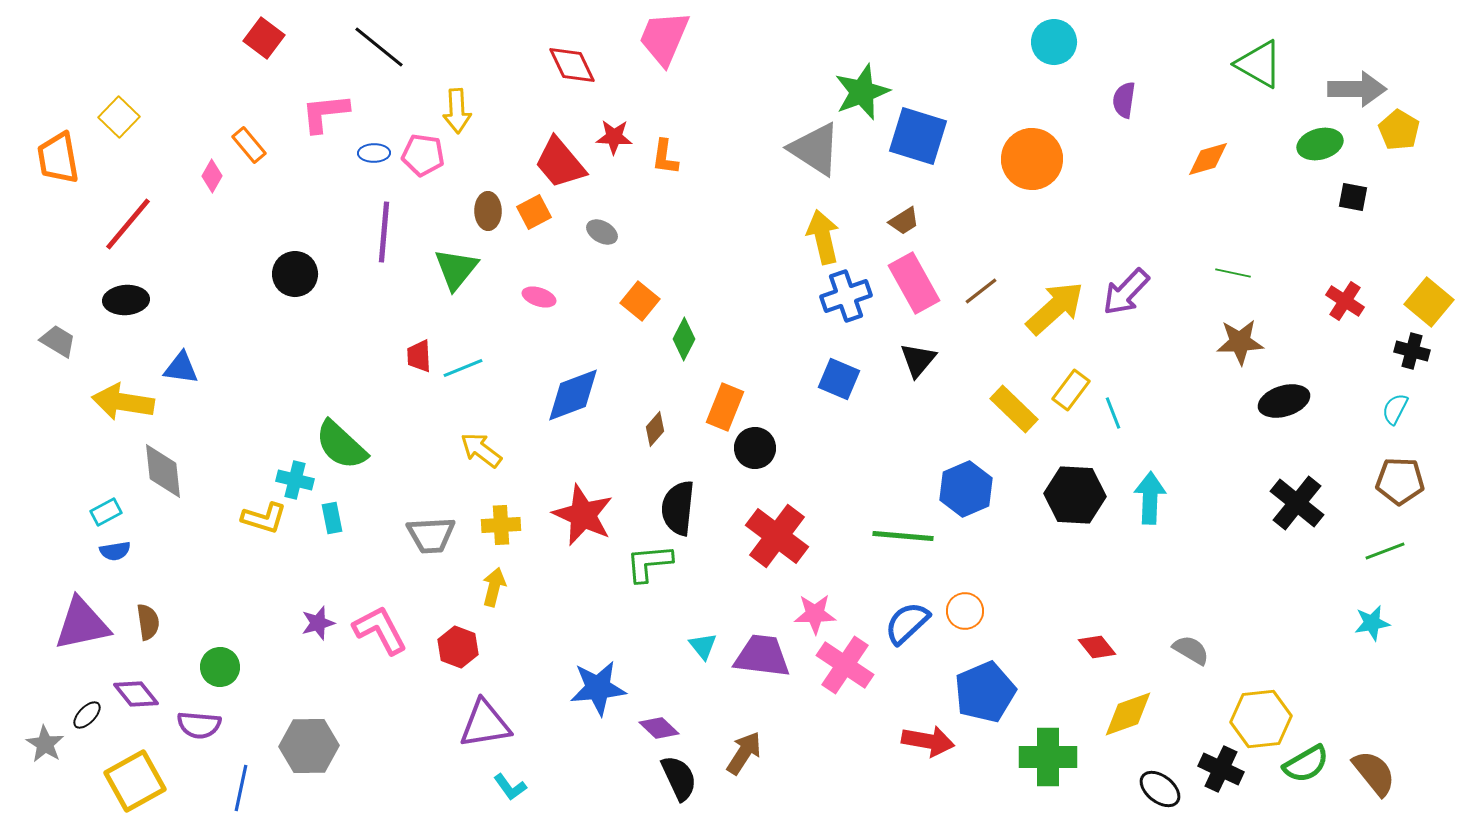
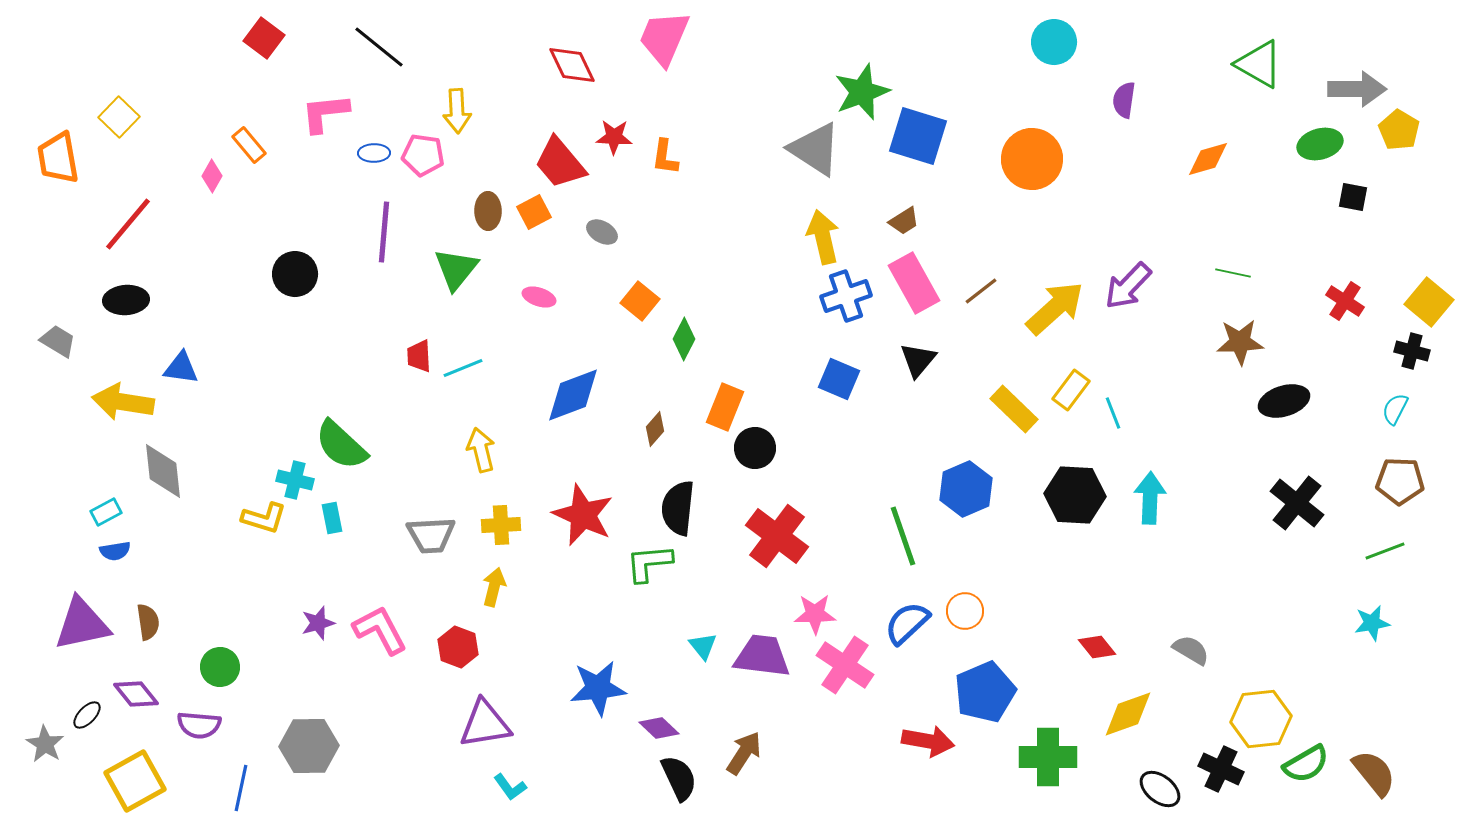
purple arrow at (1126, 292): moved 2 px right, 6 px up
yellow arrow at (481, 450): rotated 39 degrees clockwise
green line at (903, 536): rotated 66 degrees clockwise
